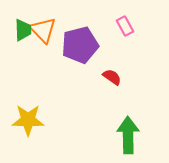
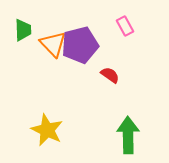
orange triangle: moved 10 px right, 14 px down
red semicircle: moved 2 px left, 2 px up
yellow star: moved 19 px right, 10 px down; rotated 24 degrees clockwise
